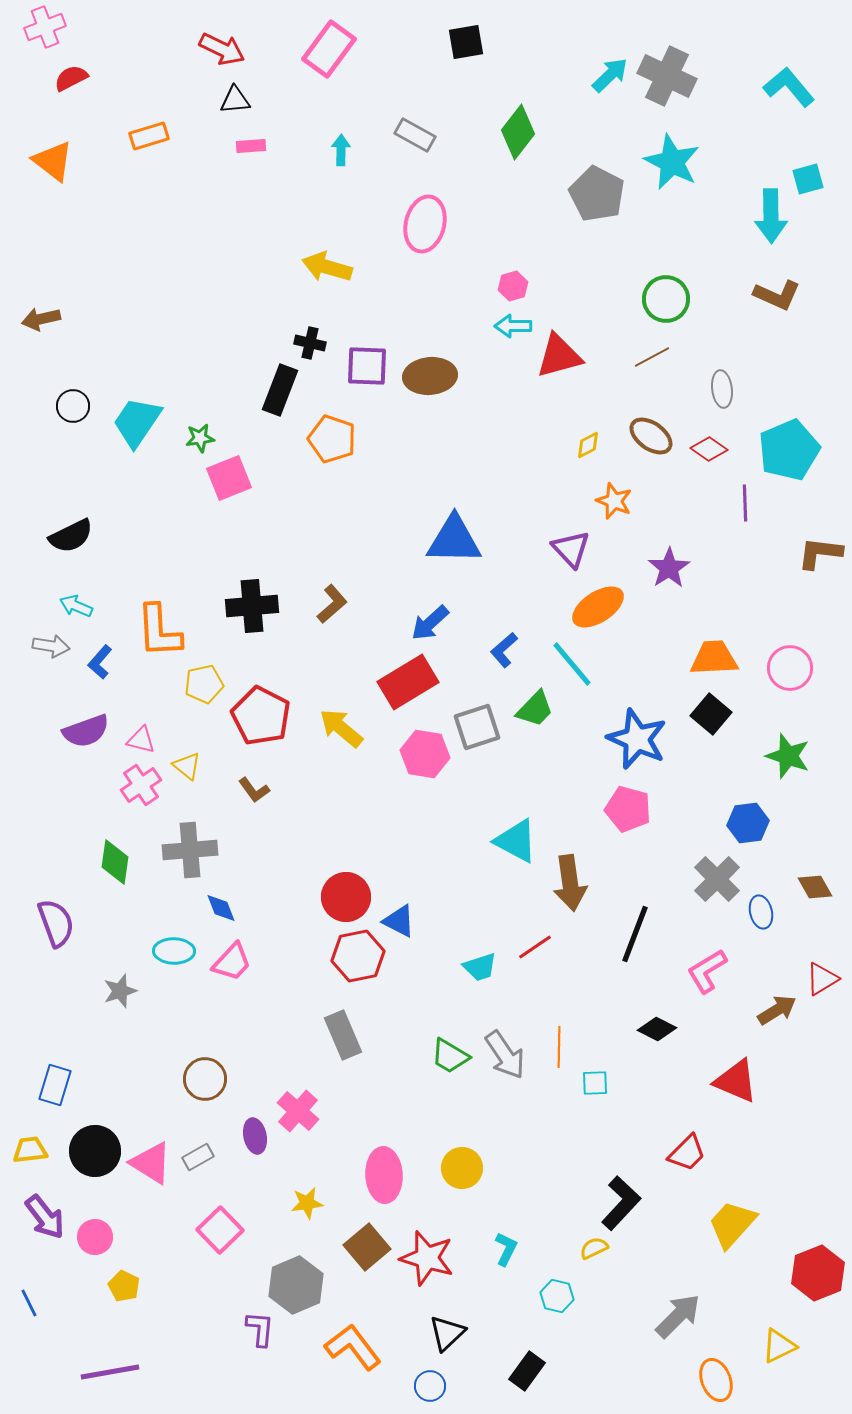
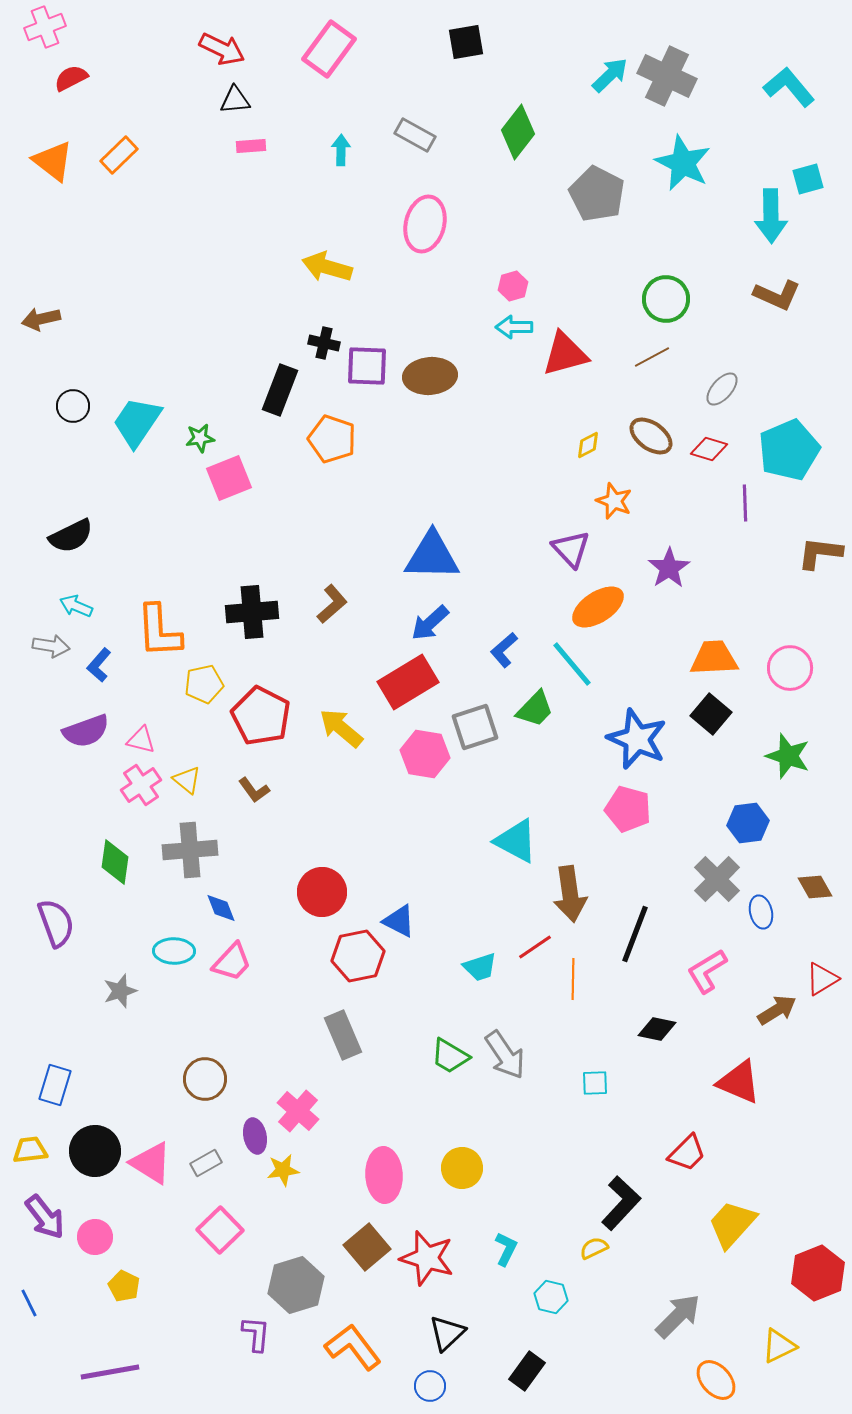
orange rectangle at (149, 136): moved 30 px left, 19 px down; rotated 27 degrees counterclockwise
cyan star at (672, 162): moved 11 px right, 1 px down
cyan arrow at (513, 326): moved 1 px right, 1 px down
black cross at (310, 343): moved 14 px right
red triangle at (559, 356): moved 6 px right, 2 px up
gray ellipse at (722, 389): rotated 48 degrees clockwise
red diamond at (709, 449): rotated 18 degrees counterclockwise
blue triangle at (454, 540): moved 22 px left, 16 px down
black cross at (252, 606): moved 6 px down
blue L-shape at (100, 662): moved 1 px left, 3 px down
gray square at (477, 727): moved 2 px left
yellow triangle at (187, 766): moved 14 px down
brown arrow at (570, 883): moved 11 px down
red circle at (346, 897): moved 24 px left, 5 px up
black diamond at (657, 1029): rotated 15 degrees counterclockwise
orange line at (559, 1047): moved 14 px right, 68 px up
red triangle at (736, 1081): moved 3 px right, 1 px down
gray rectangle at (198, 1157): moved 8 px right, 6 px down
yellow star at (307, 1203): moved 24 px left, 33 px up
gray hexagon at (296, 1285): rotated 6 degrees clockwise
cyan hexagon at (557, 1296): moved 6 px left, 1 px down
purple L-shape at (260, 1329): moved 4 px left, 5 px down
orange ellipse at (716, 1380): rotated 21 degrees counterclockwise
